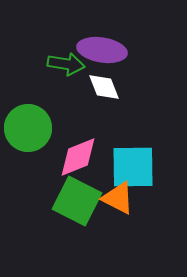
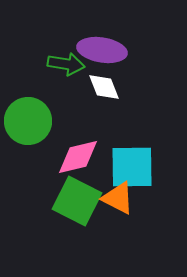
green circle: moved 7 px up
pink diamond: rotated 9 degrees clockwise
cyan square: moved 1 px left
